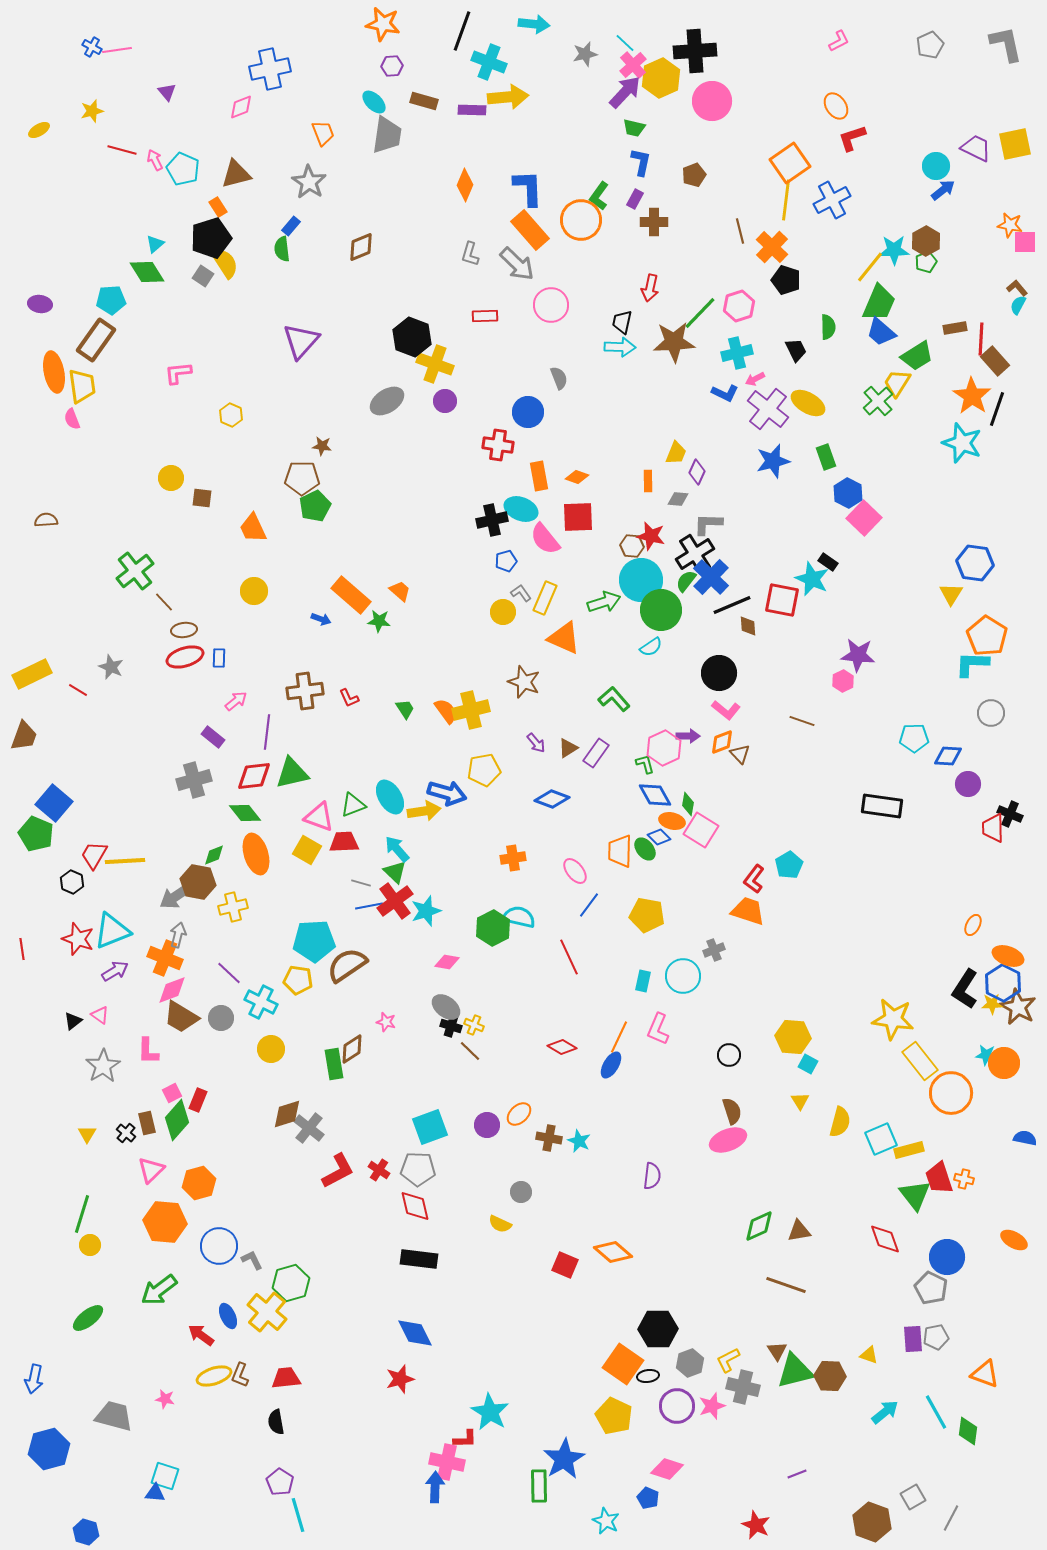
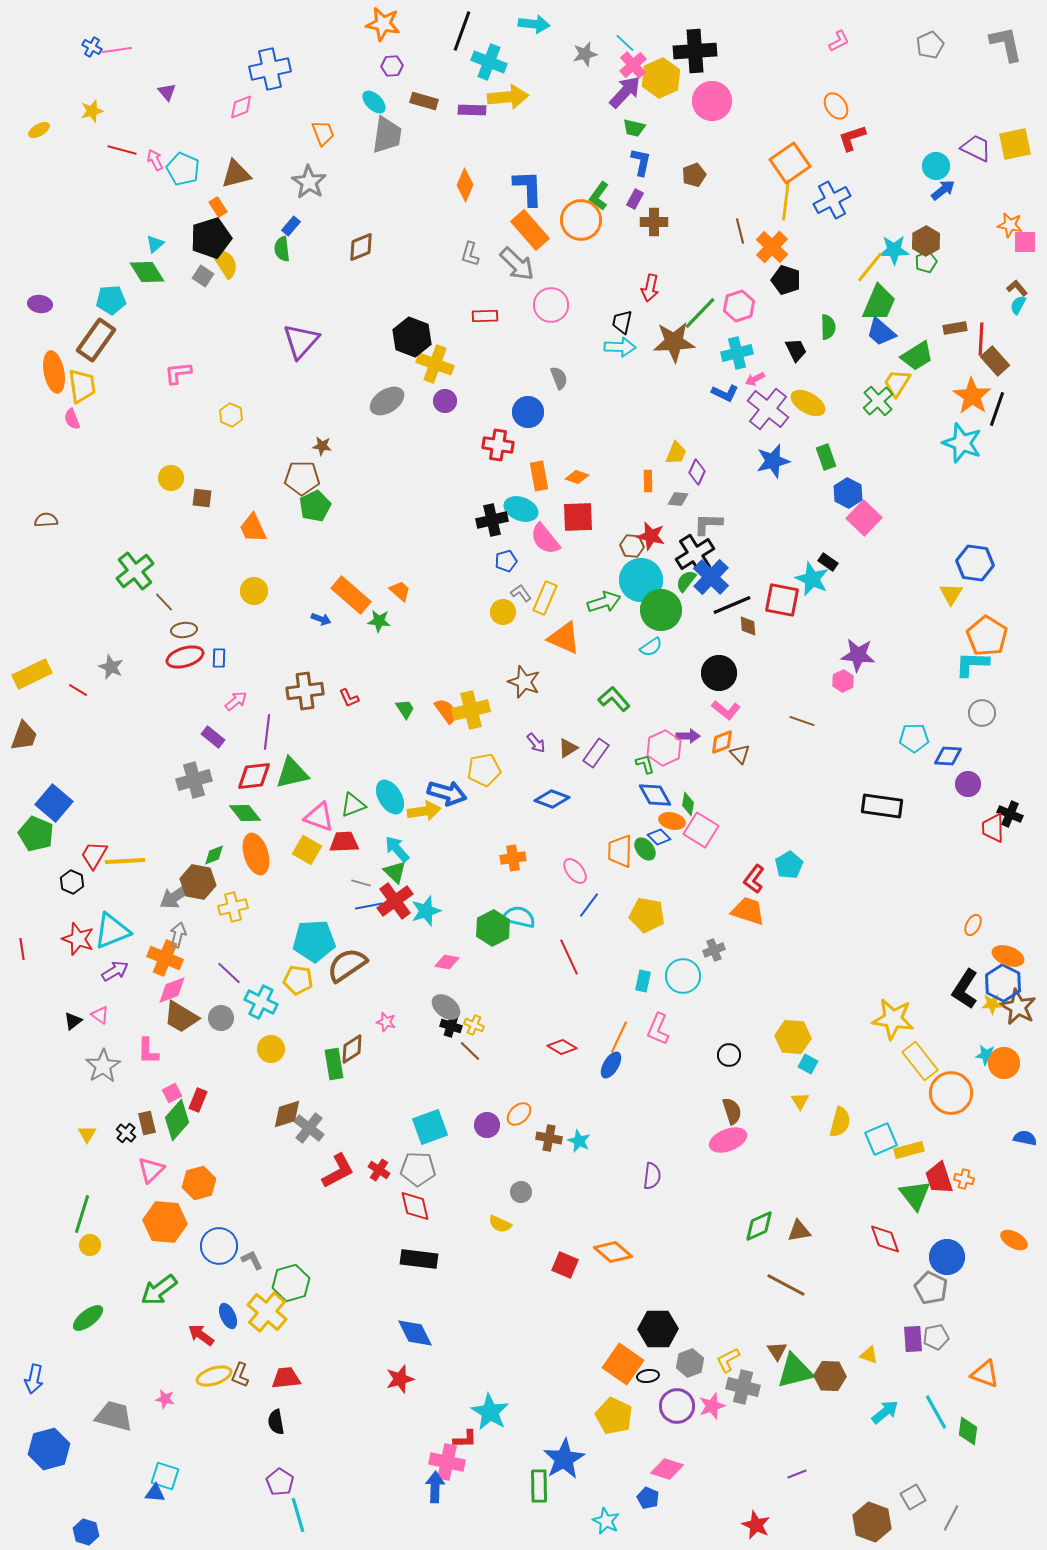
gray circle at (991, 713): moved 9 px left
brown line at (786, 1285): rotated 9 degrees clockwise
